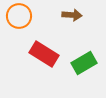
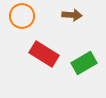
orange circle: moved 3 px right
